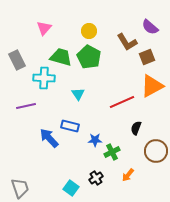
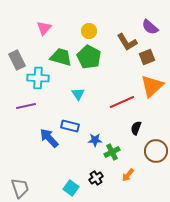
cyan cross: moved 6 px left
orange triangle: rotated 15 degrees counterclockwise
